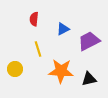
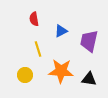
red semicircle: rotated 16 degrees counterclockwise
blue triangle: moved 2 px left, 2 px down
purple trapezoid: rotated 50 degrees counterclockwise
yellow circle: moved 10 px right, 6 px down
black triangle: rotated 21 degrees clockwise
